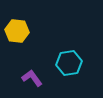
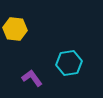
yellow hexagon: moved 2 px left, 2 px up
